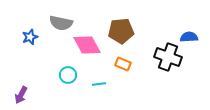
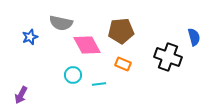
blue semicircle: moved 5 px right; rotated 78 degrees clockwise
cyan circle: moved 5 px right
